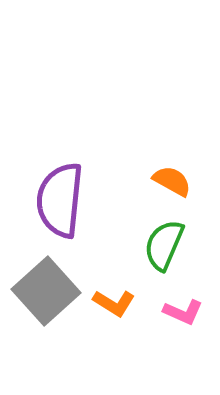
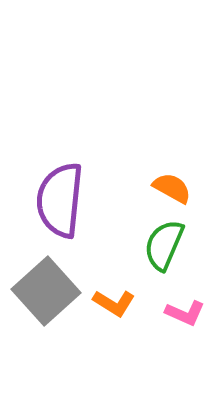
orange semicircle: moved 7 px down
pink L-shape: moved 2 px right, 1 px down
